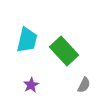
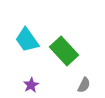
cyan trapezoid: rotated 132 degrees clockwise
